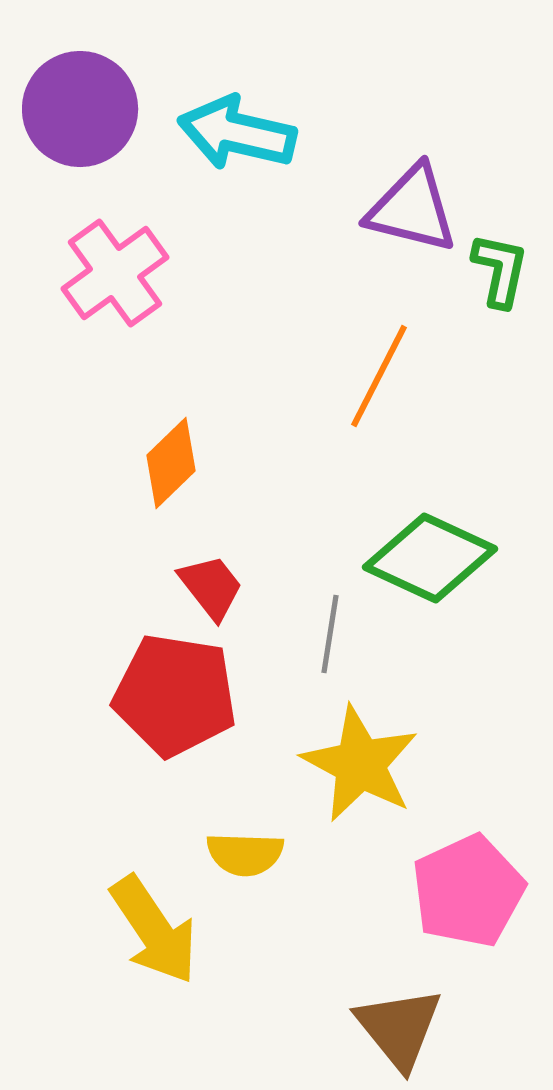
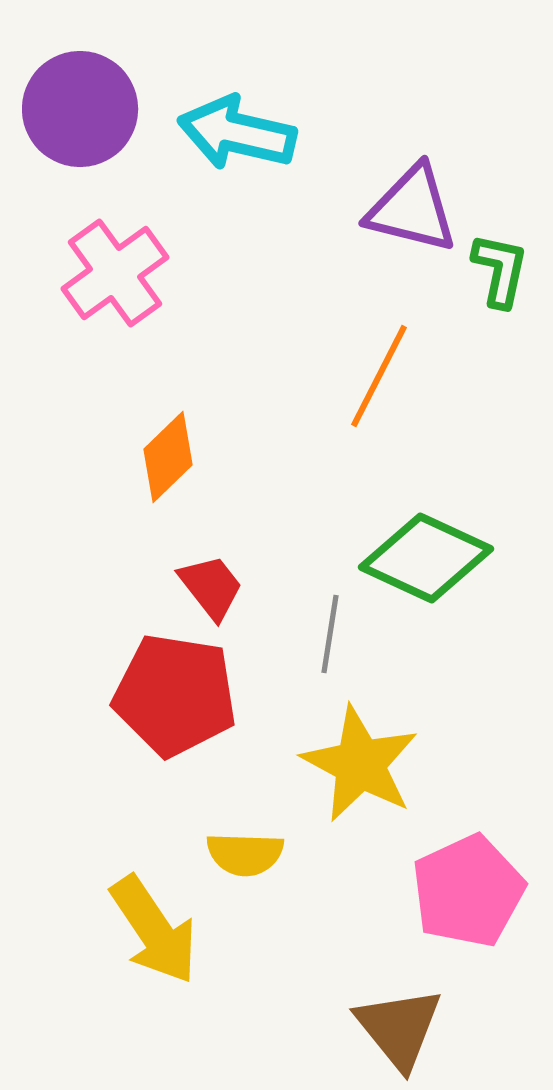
orange diamond: moved 3 px left, 6 px up
green diamond: moved 4 px left
